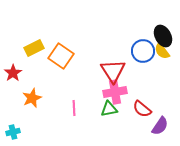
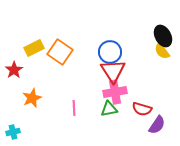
blue circle: moved 33 px left, 1 px down
orange square: moved 1 px left, 4 px up
red star: moved 1 px right, 3 px up
red semicircle: rotated 24 degrees counterclockwise
purple semicircle: moved 3 px left, 1 px up
